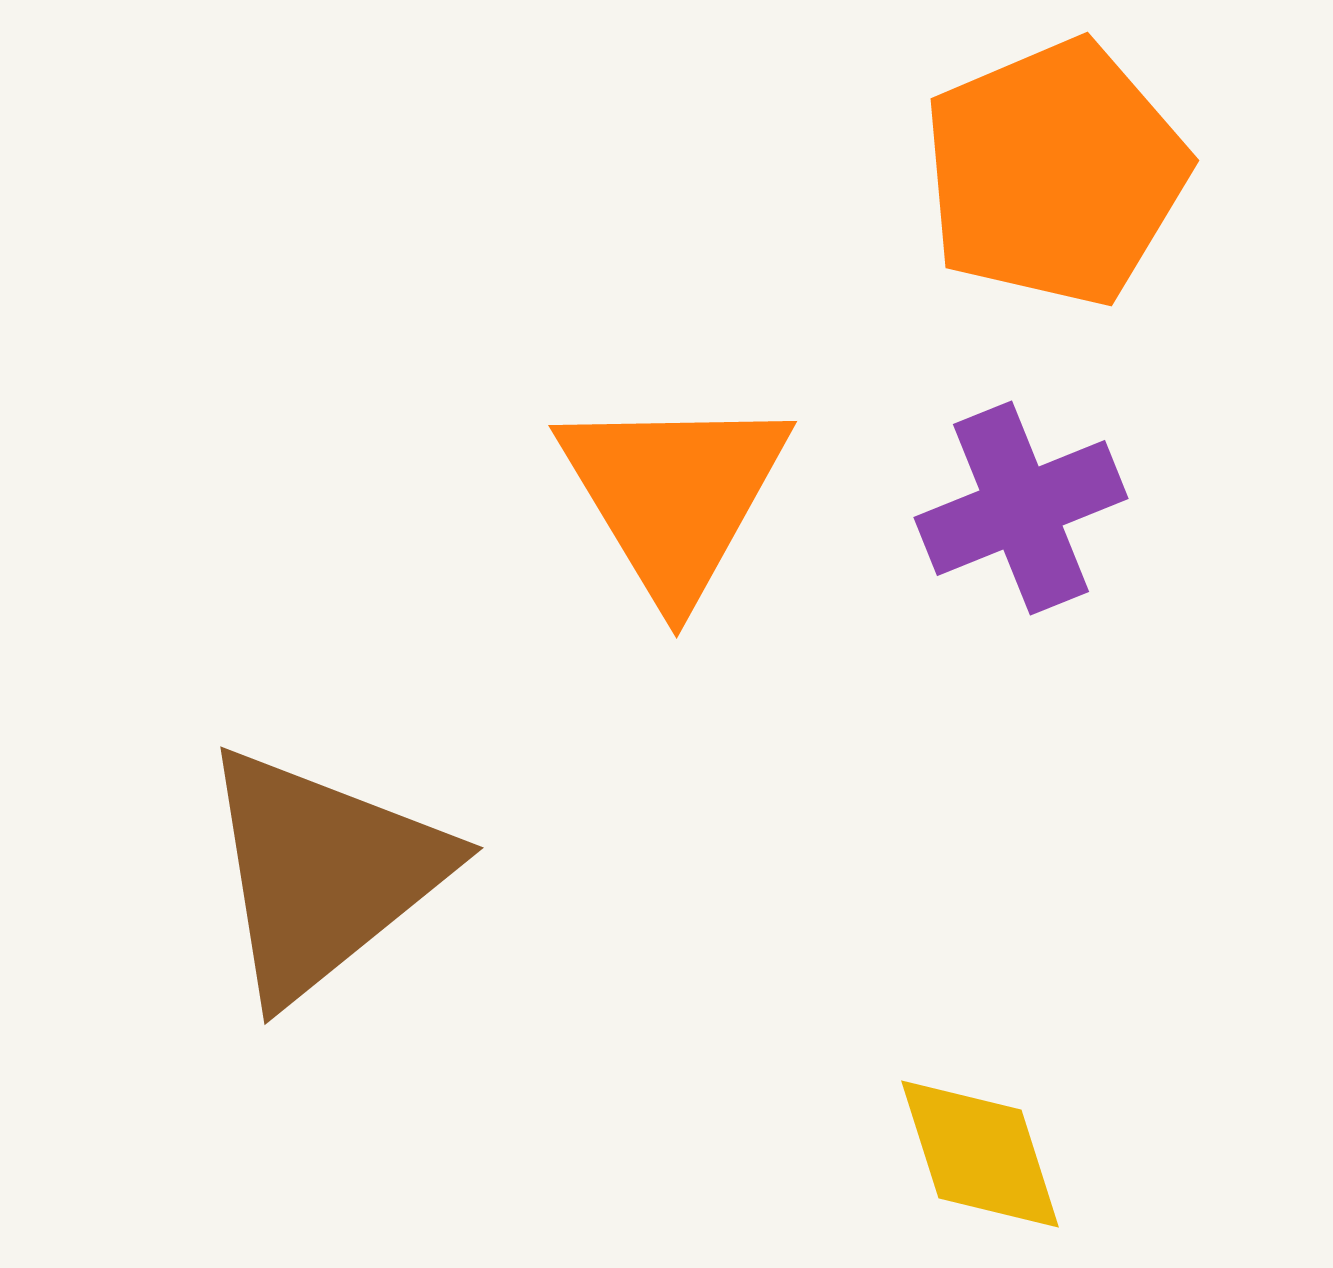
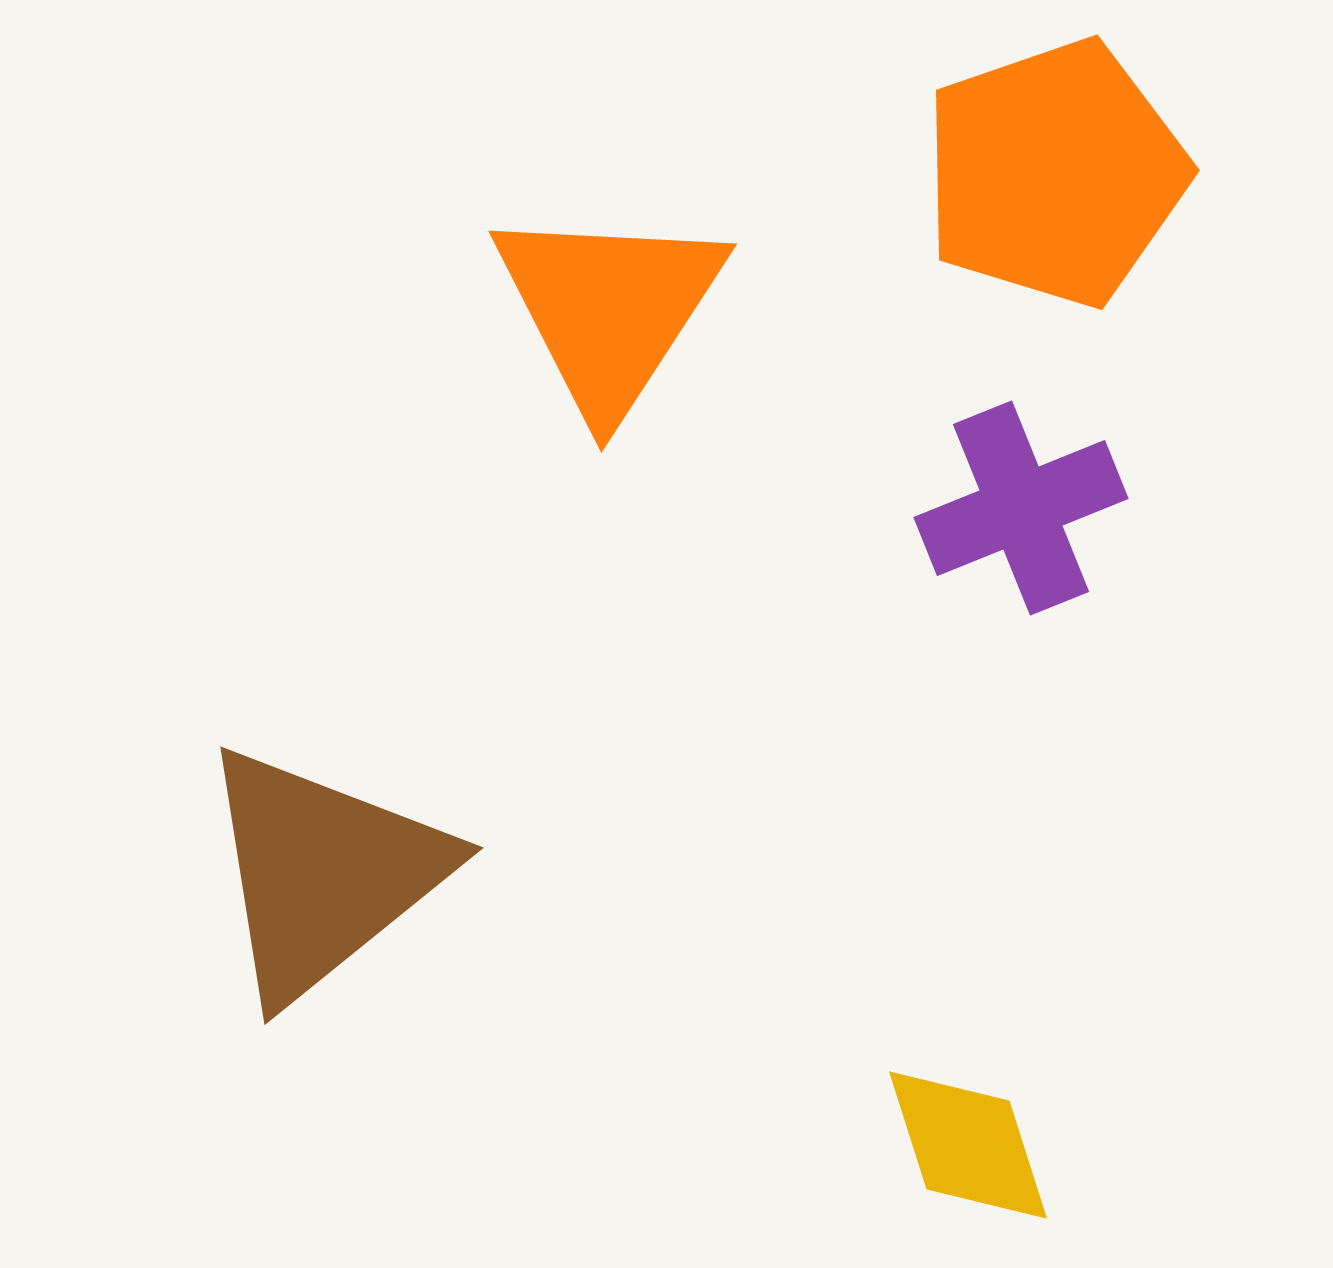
orange pentagon: rotated 4 degrees clockwise
orange triangle: moved 65 px left, 186 px up; rotated 4 degrees clockwise
yellow diamond: moved 12 px left, 9 px up
